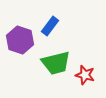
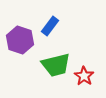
green trapezoid: moved 2 px down
red star: moved 1 px left, 1 px down; rotated 18 degrees clockwise
